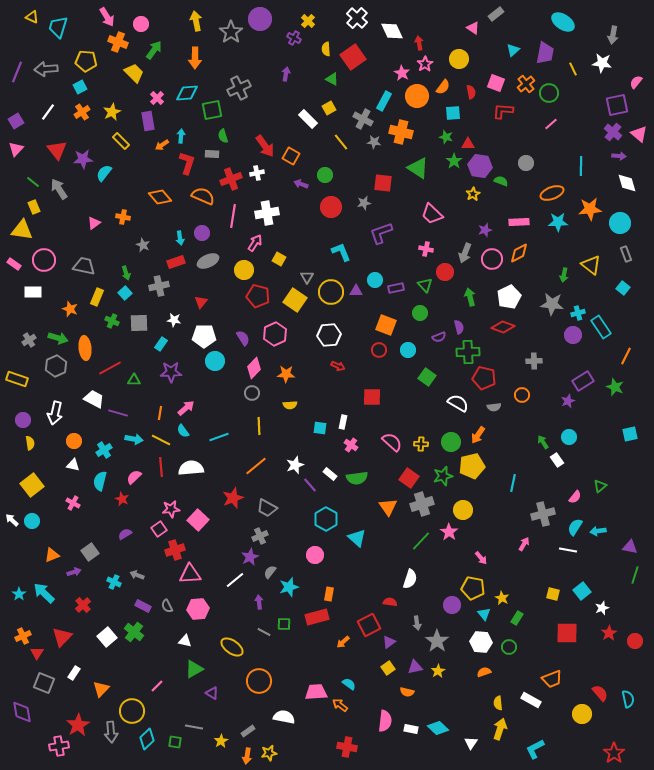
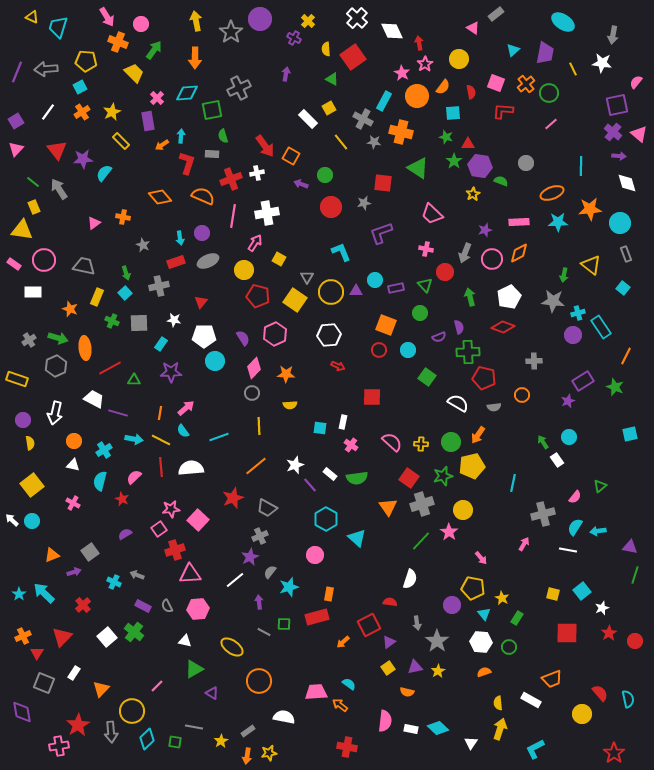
gray star at (552, 304): moved 1 px right, 3 px up
